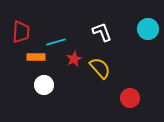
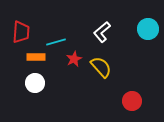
white L-shape: rotated 110 degrees counterclockwise
yellow semicircle: moved 1 px right, 1 px up
white circle: moved 9 px left, 2 px up
red circle: moved 2 px right, 3 px down
